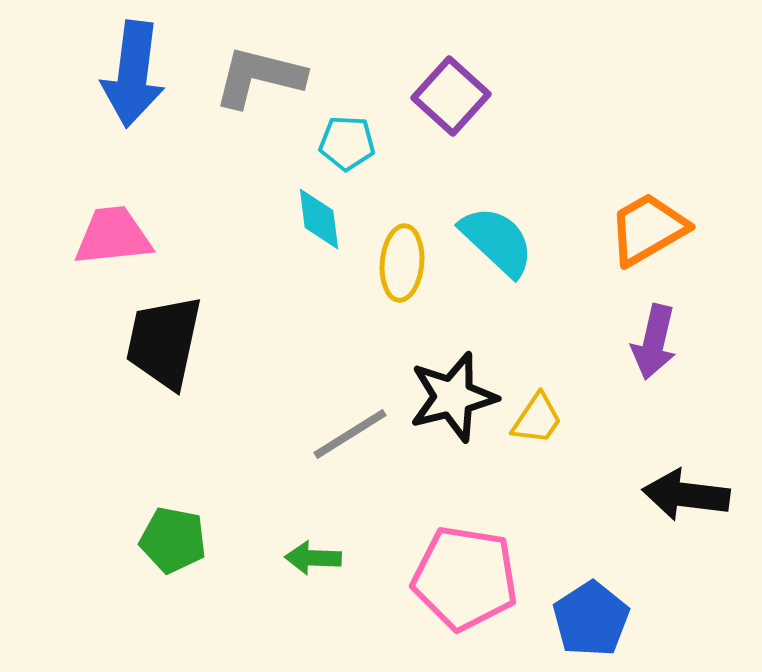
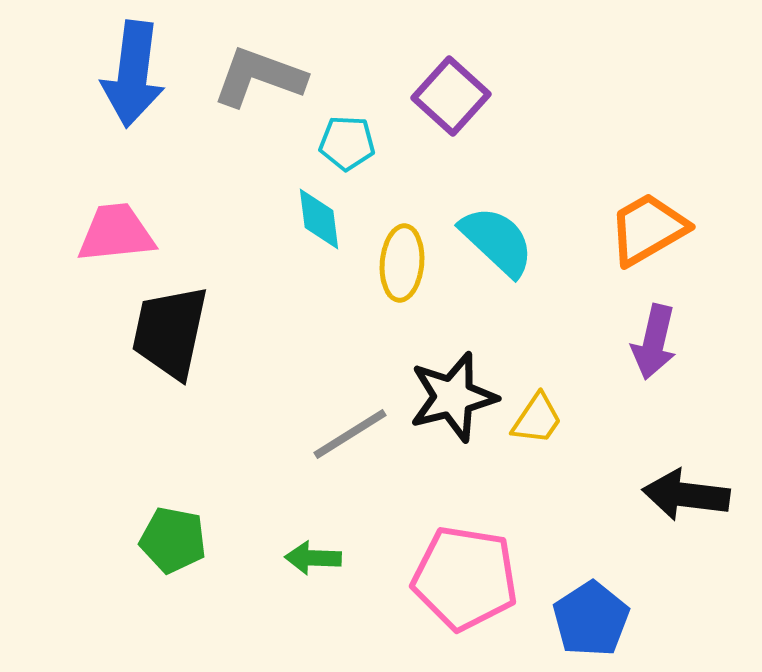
gray L-shape: rotated 6 degrees clockwise
pink trapezoid: moved 3 px right, 3 px up
black trapezoid: moved 6 px right, 10 px up
